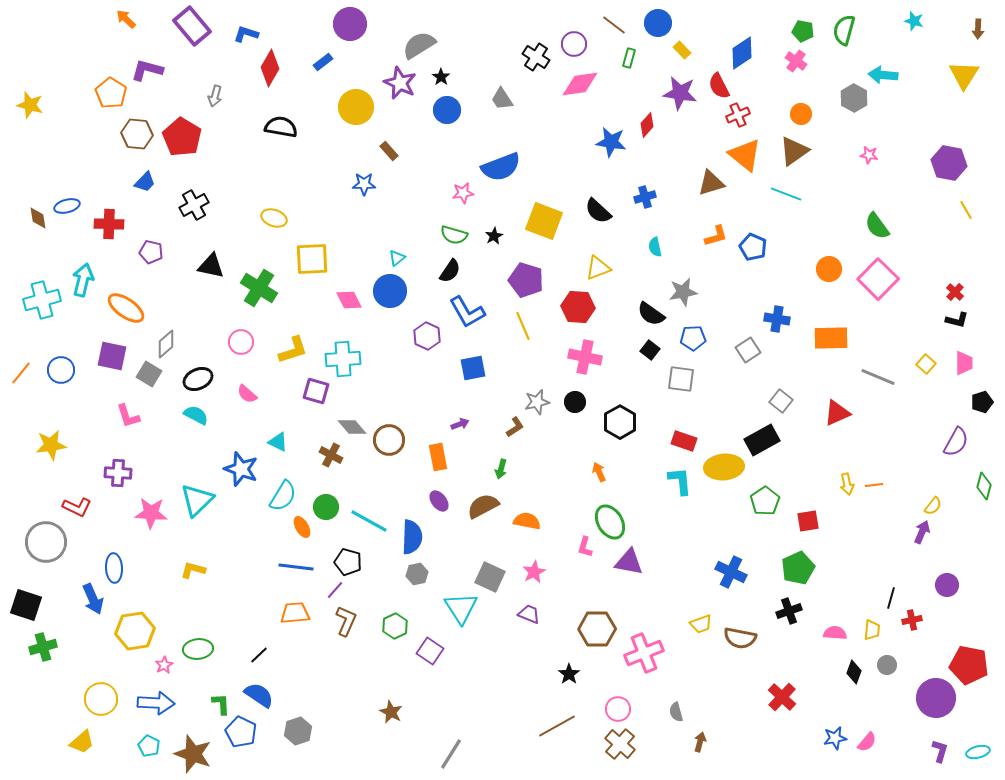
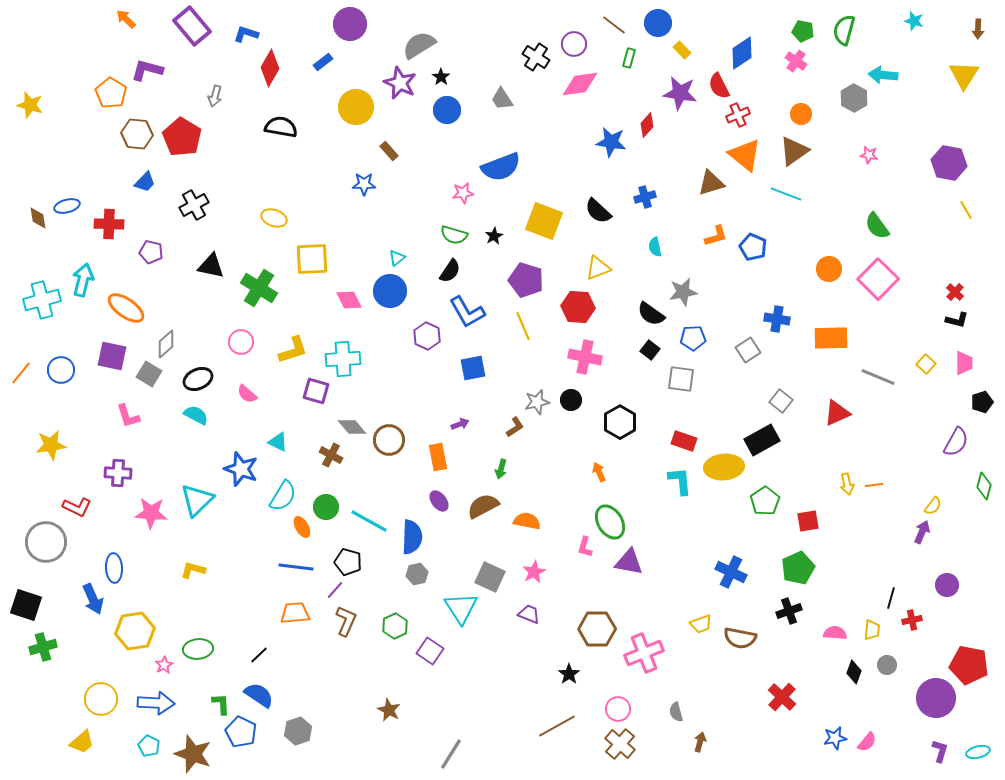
black circle at (575, 402): moved 4 px left, 2 px up
brown star at (391, 712): moved 2 px left, 2 px up
